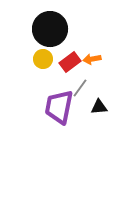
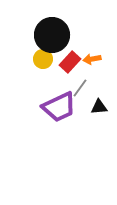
black circle: moved 2 px right, 6 px down
red rectangle: rotated 10 degrees counterclockwise
purple trapezoid: rotated 126 degrees counterclockwise
